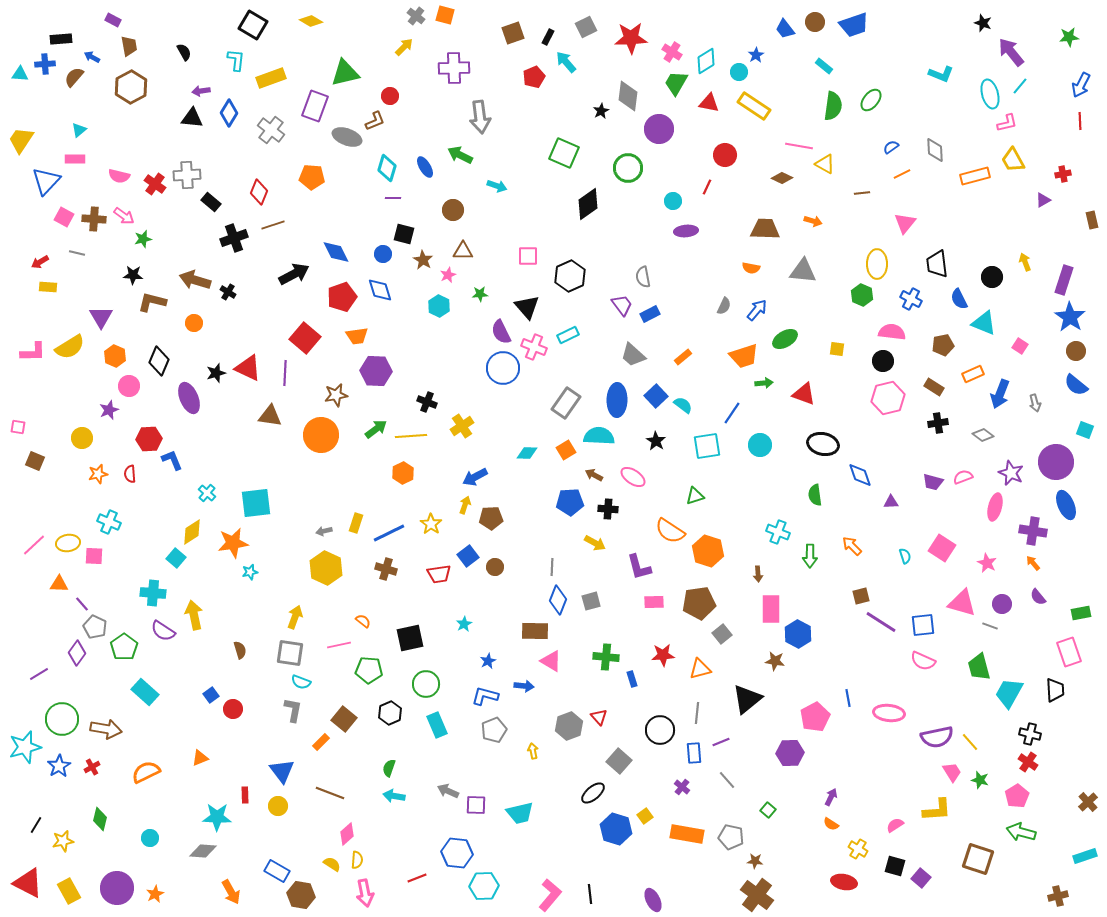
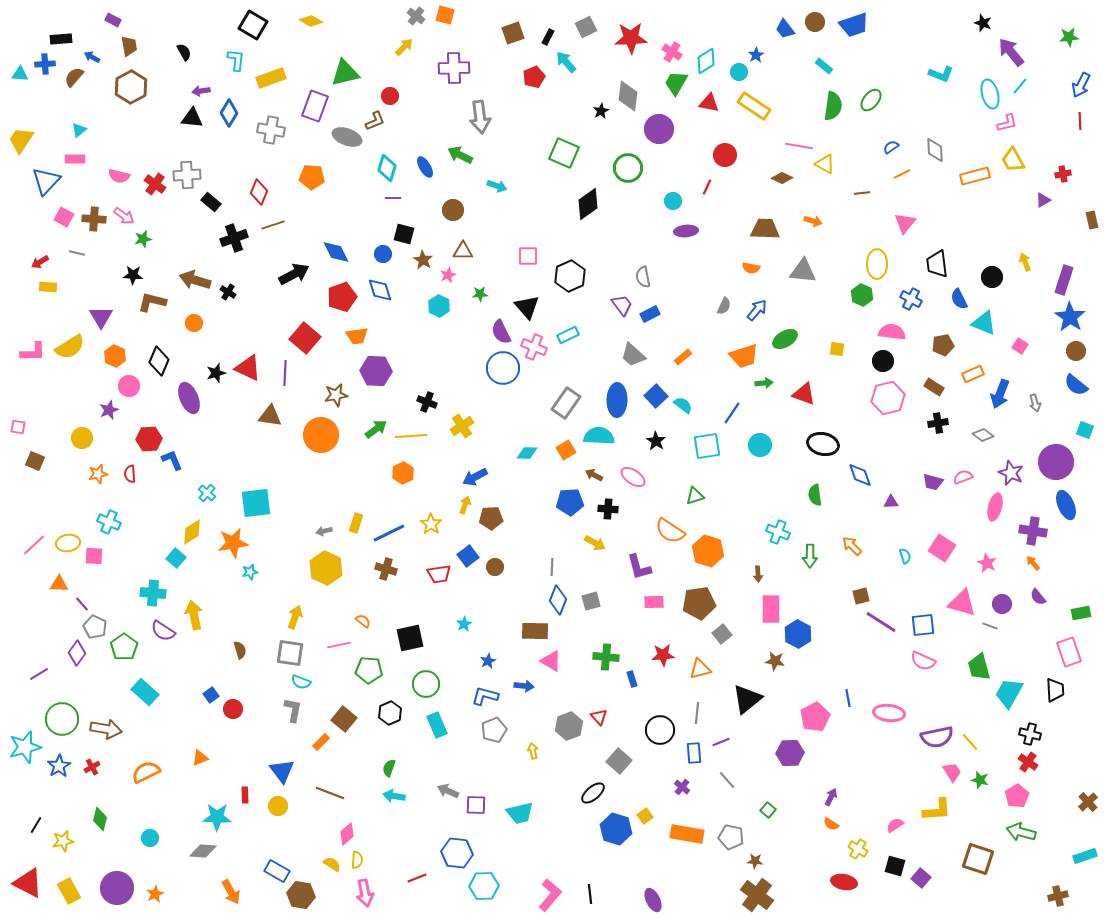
gray cross at (271, 130): rotated 28 degrees counterclockwise
